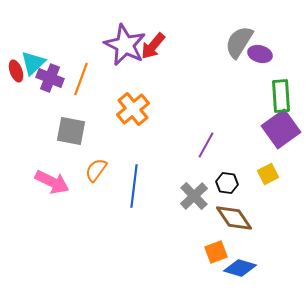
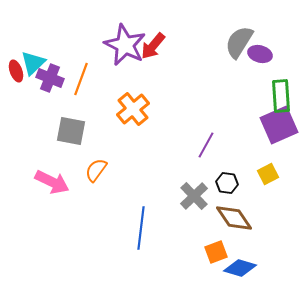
purple square: moved 2 px left, 4 px up; rotated 12 degrees clockwise
blue line: moved 7 px right, 42 px down
